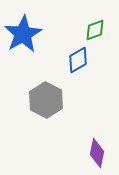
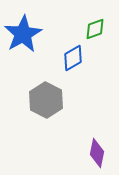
green diamond: moved 1 px up
blue diamond: moved 5 px left, 2 px up
